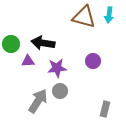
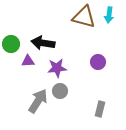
purple circle: moved 5 px right, 1 px down
gray rectangle: moved 5 px left
